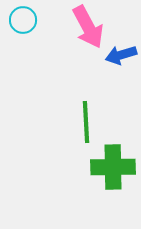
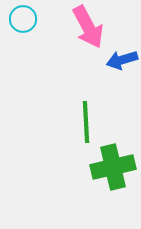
cyan circle: moved 1 px up
blue arrow: moved 1 px right, 5 px down
green cross: rotated 12 degrees counterclockwise
